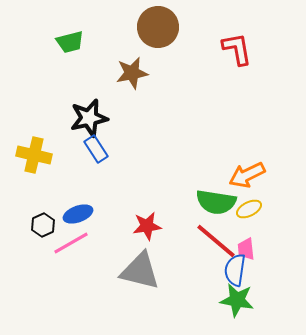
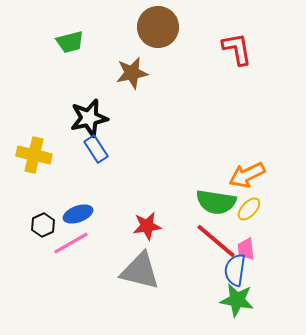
yellow ellipse: rotated 20 degrees counterclockwise
